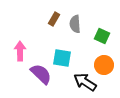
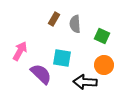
pink arrow: rotated 30 degrees clockwise
black arrow: rotated 30 degrees counterclockwise
